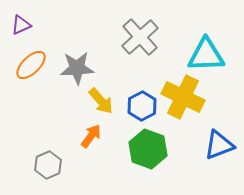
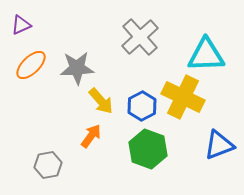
gray hexagon: rotated 12 degrees clockwise
